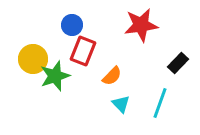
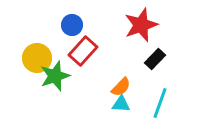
red star: rotated 12 degrees counterclockwise
red rectangle: rotated 20 degrees clockwise
yellow circle: moved 4 px right, 1 px up
black rectangle: moved 23 px left, 4 px up
orange semicircle: moved 9 px right, 11 px down
cyan triangle: rotated 42 degrees counterclockwise
